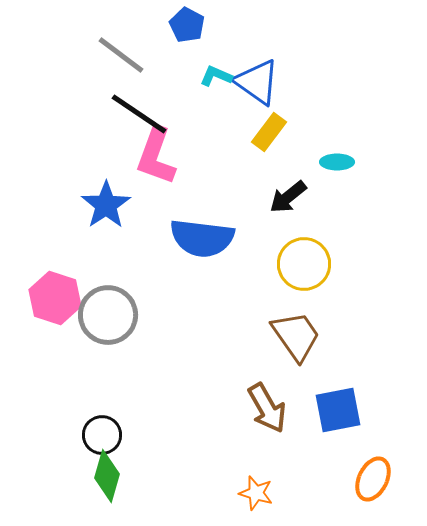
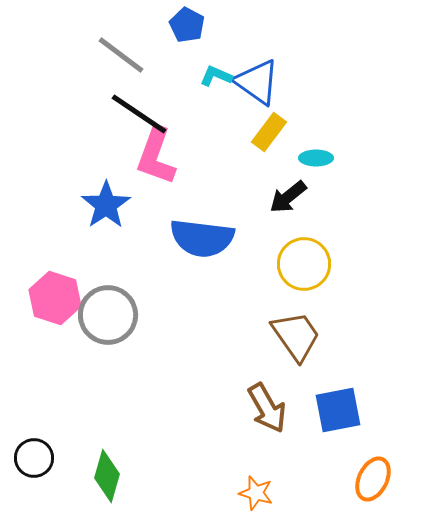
cyan ellipse: moved 21 px left, 4 px up
black circle: moved 68 px left, 23 px down
